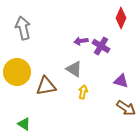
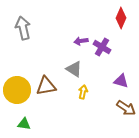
purple cross: moved 1 px right, 1 px down
yellow circle: moved 18 px down
green triangle: rotated 24 degrees counterclockwise
